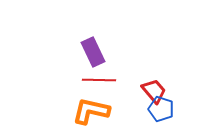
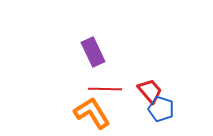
red line: moved 6 px right, 9 px down
red trapezoid: moved 4 px left
orange L-shape: moved 1 px right, 2 px down; rotated 45 degrees clockwise
